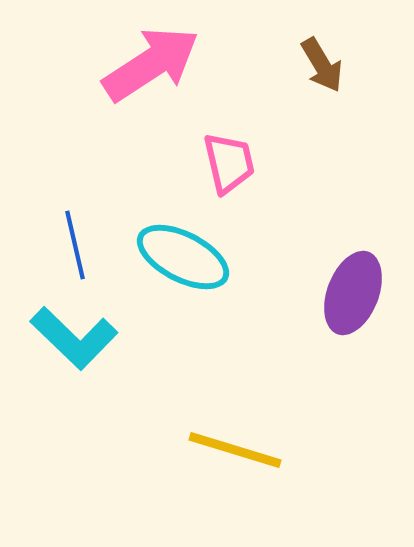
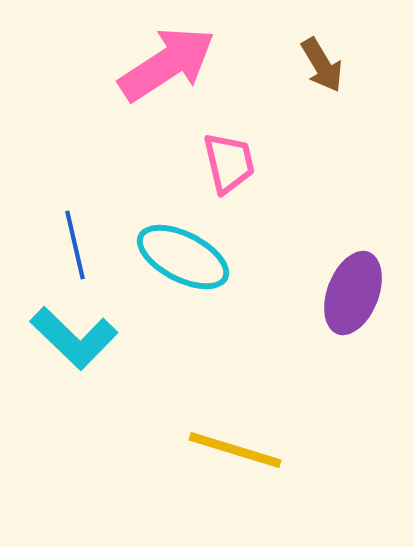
pink arrow: moved 16 px right
